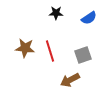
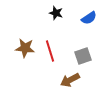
black star: rotated 16 degrees clockwise
gray square: moved 1 px down
